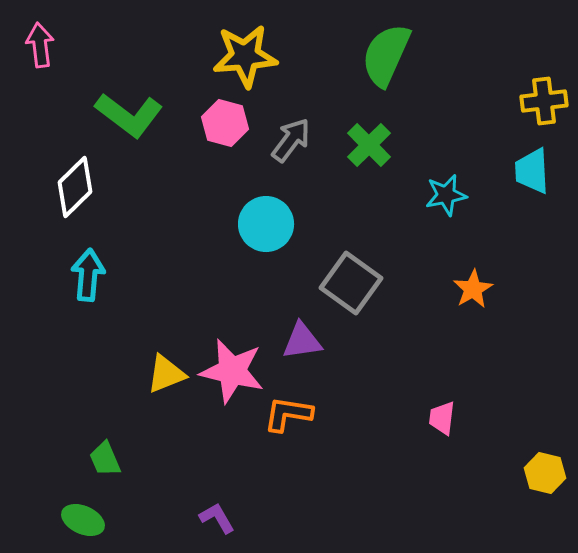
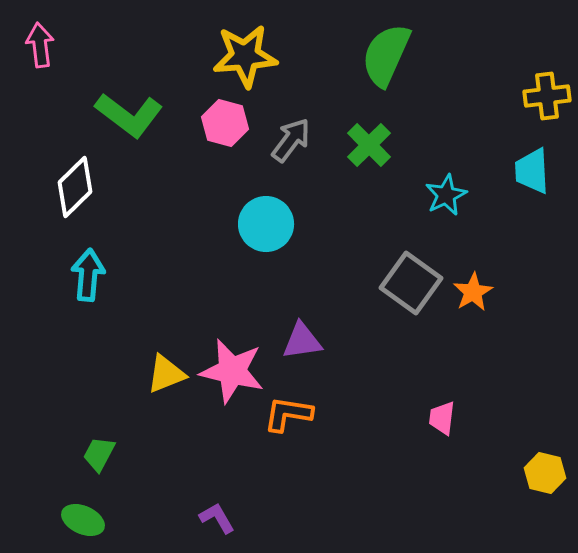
yellow cross: moved 3 px right, 5 px up
cyan star: rotated 15 degrees counterclockwise
gray square: moved 60 px right
orange star: moved 3 px down
green trapezoid: moved 6 px left, 5 px up; rotated 51 degrees clockwise
